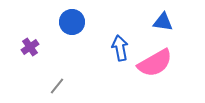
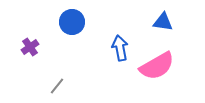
pink semicircle: moved 2 px right, 3 px down
